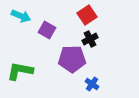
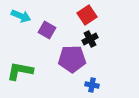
blue cross: moved 1 px down; rotated 24 degrees counterclockwise
